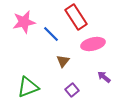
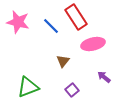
pink star: moved 6 px left; rotated 25 degrees clockwise
blue line: moved 8 px up
